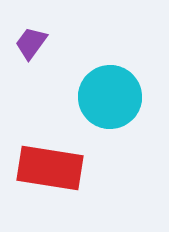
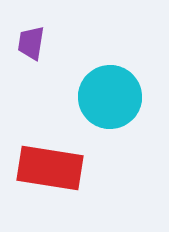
purple trapezoid: rotated 27 degrees counterclockwise
